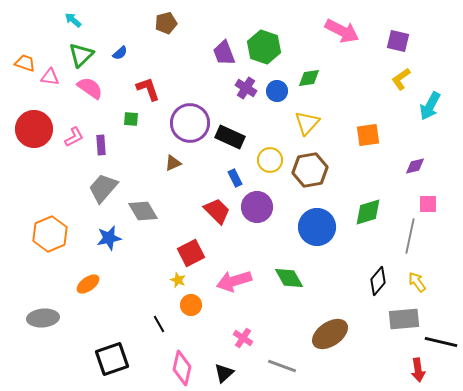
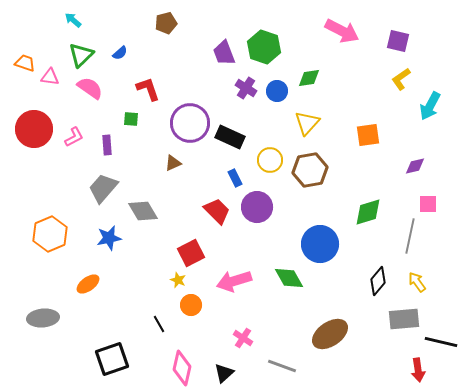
purple rectangle at (101, 145): moved 6 px right
blue circle at (317, 227): moved 3 px right, 17 px down
